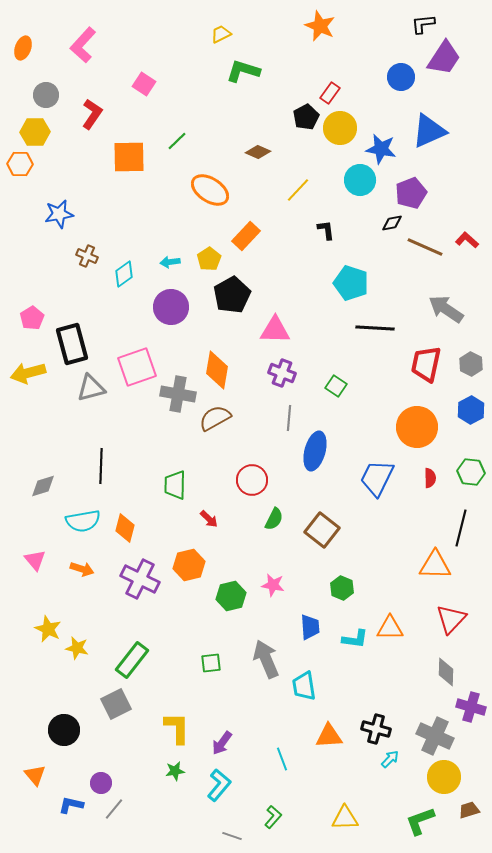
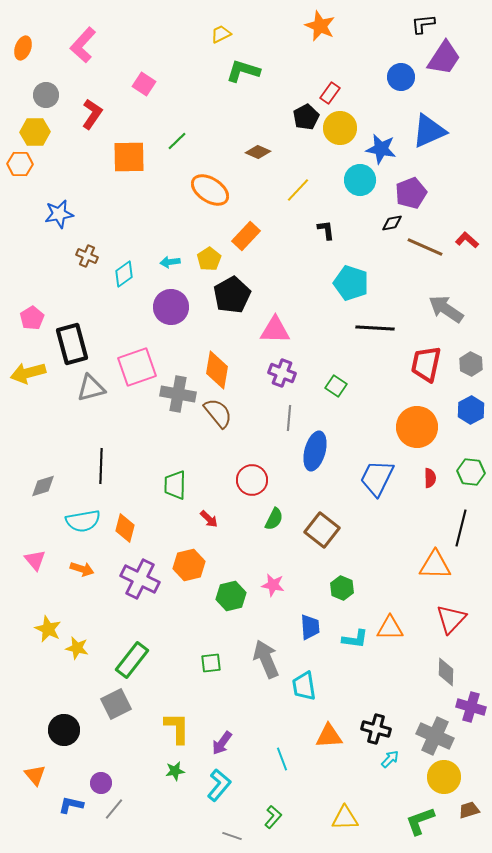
brown semicircle at (215, 418): moved 3 px right, 5 px up; rotated 80 degrees clockwise
